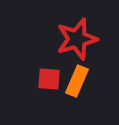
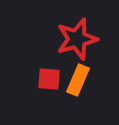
orange rectangle: moved 1 px right, 1 px up
